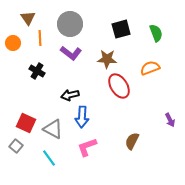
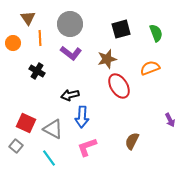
brown star: rotated 18 degrees counterclockwise
